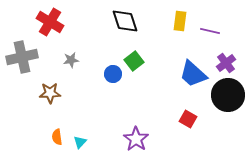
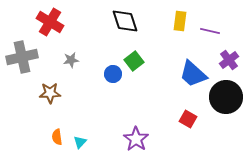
purple cross: moved 3 px right, 3 px up
black circle: moved 2 px left, 2 px down
